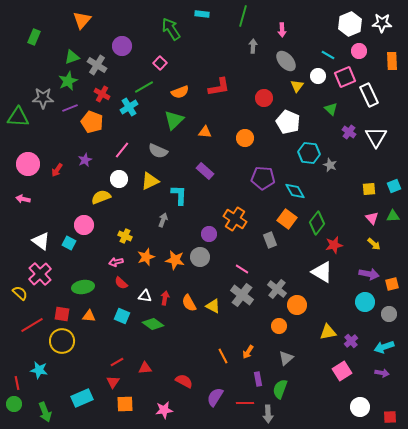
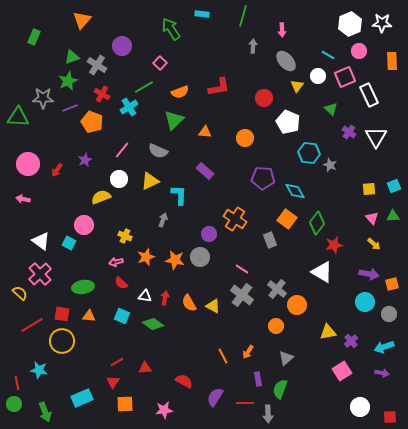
orange circle at (279, 326): moved 3 px left
